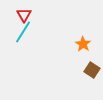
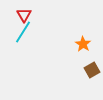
brown square: rotated 28 degrees clockwise
